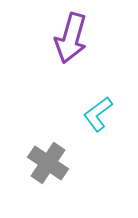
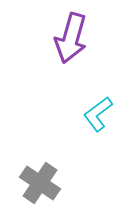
gray cross: moved 8 px left, 20 px down
